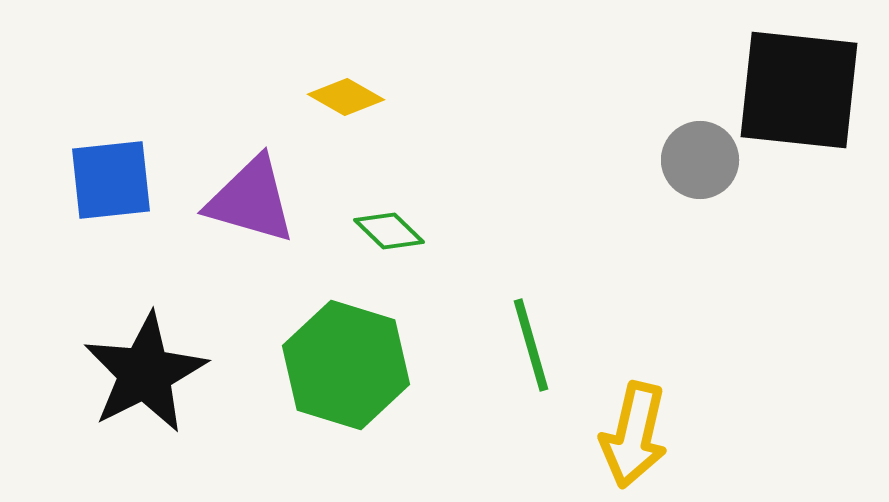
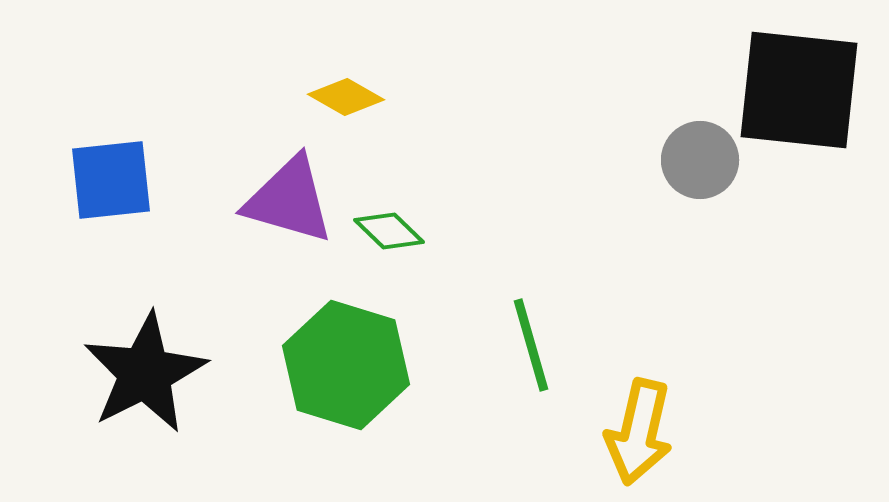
purple triangle: moved 38 px right
yellow arrow: moved 5 px right, 3 px up
